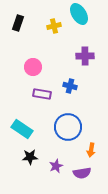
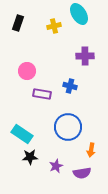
pink circle: moved 6 px left, 4 px down
cyan rectangle: moved 5 px down
